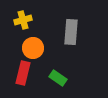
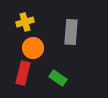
yellow cross: moved 2 px right, 2 px down
